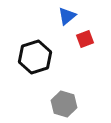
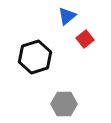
red square: rotated 18 degrees counterclockwise
gray hexagon: rotated 15 degrees counterclockwise
